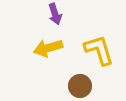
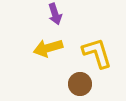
yellow L-shape: moved 2 px left, 3 px down
brown circle: moved 2 px up
